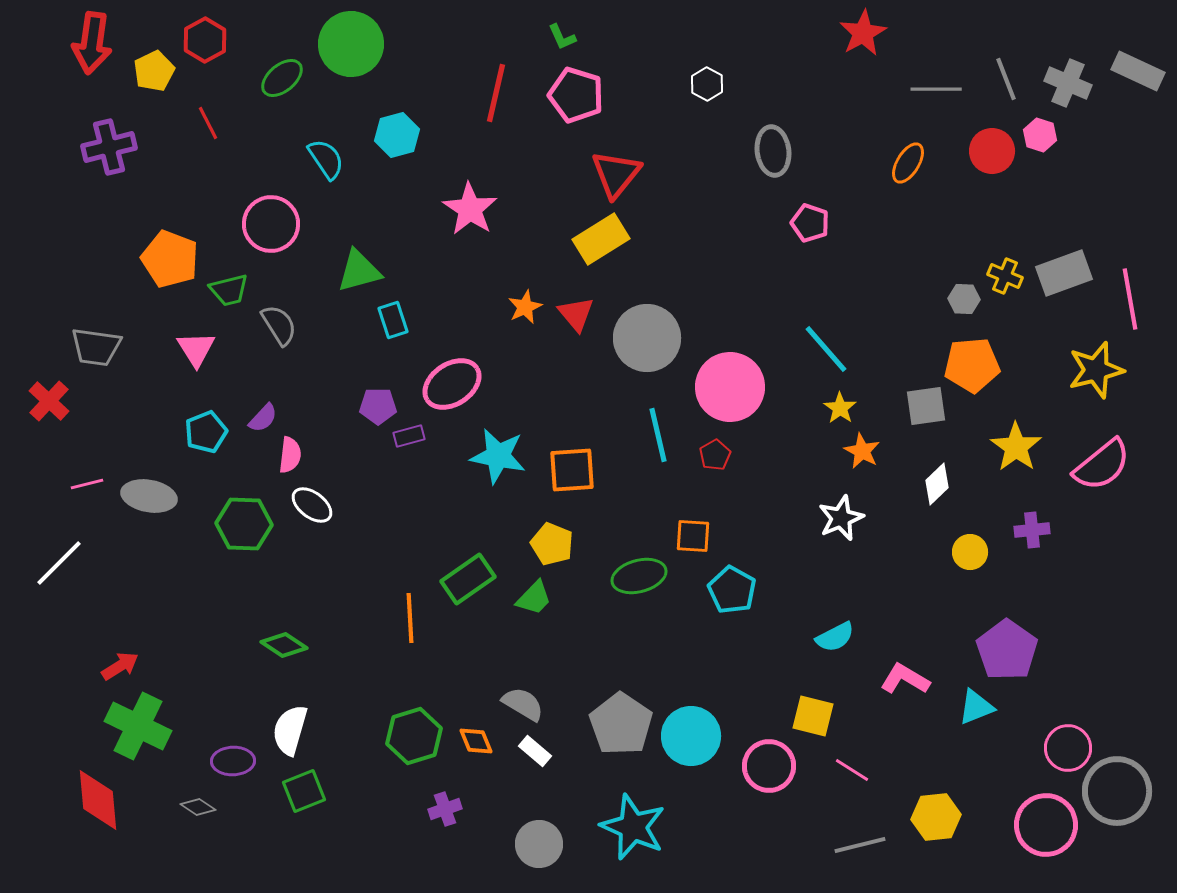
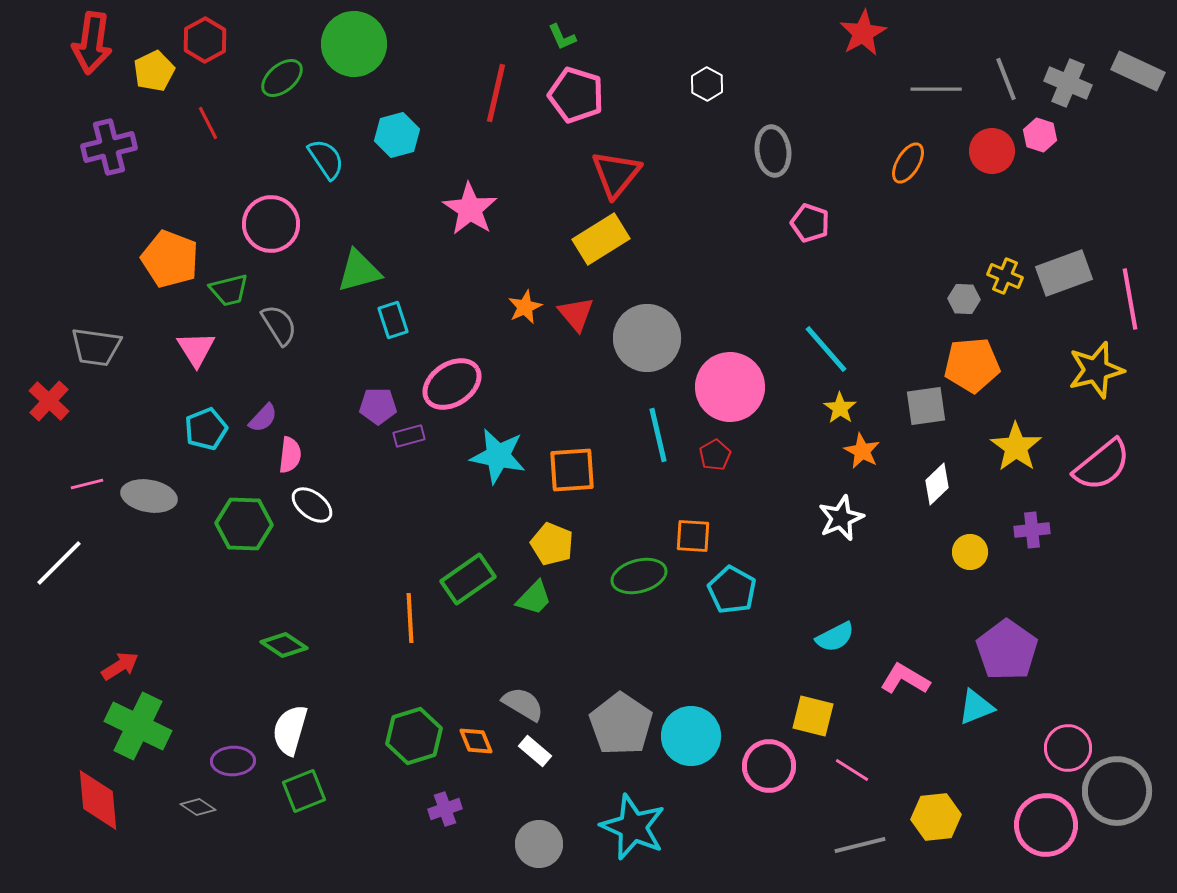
green circle at (351, 44): moved 3 px right
cyan pentagon at (206, 432): moved 3 px up
